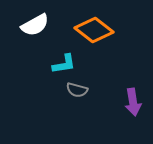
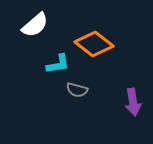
white semicircle: rotated 12 degrees counterclockwise
orange diamond: moved 14 px down
cyan L-shape: moved 6 px left
